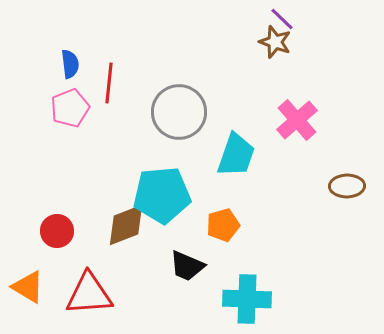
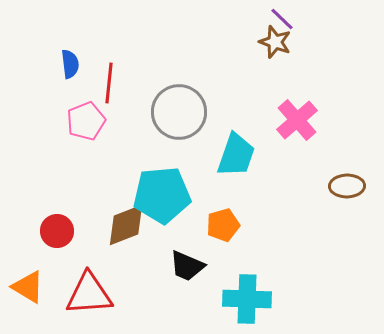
pink pentagon: moved 16 px right, 13 px down
